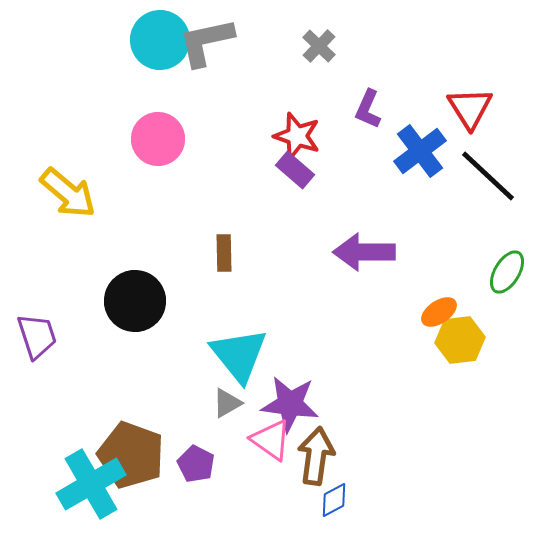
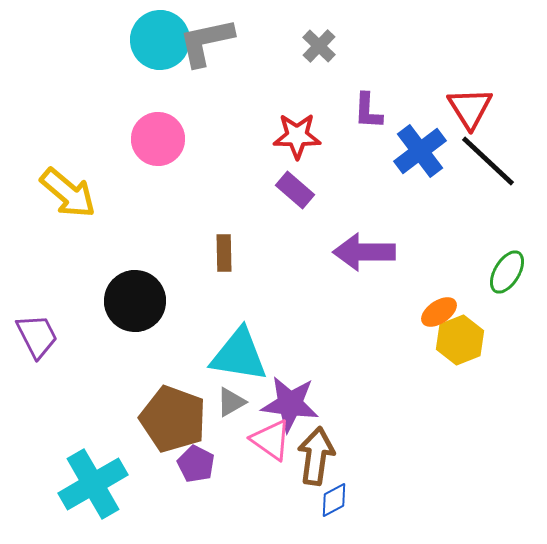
purple L-shape: moved 2 px down; rotated 21 degrees counterclockwise
red star: rotated 18 degrees counterclockwise
purple rectangle: moved 20 px down
black line: moved 15 px up
purple trapezoid: rotated 9 degrees counterclockwise
yellow hexagon: rotated 15 degrees counterclockwise
cyan triangle: rotated 42 degrees counterclockwise
gray triangle: moved 4 px right, 1 px up
brown pentagon: moved 42 px right, 36 px up
cyan cross: moved 2 px right
